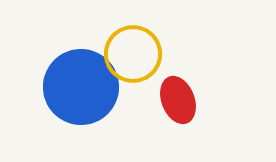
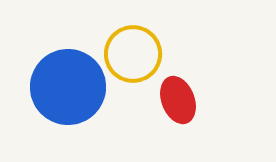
blue circle: moved 13 px left
